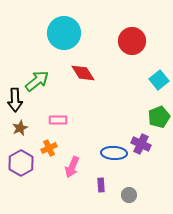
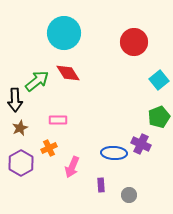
red circle: moved 2 px right, 1 px down
red diamond: moved 15 px left
